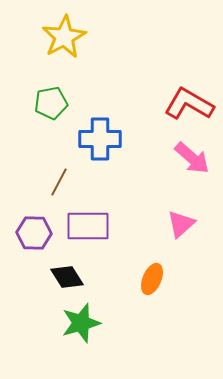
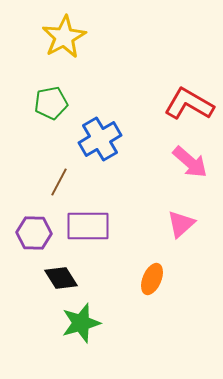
blue cross: rotated 30 degrees counterclockwise
pink arrow: moved 2 px left, 4 px down
black diamond: moved 6 px left, 1 px down
